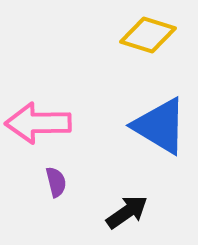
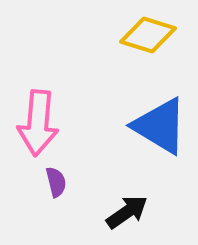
pink arrow: rotated 84 degrees counterclockwise
